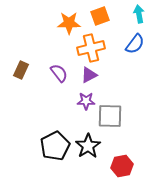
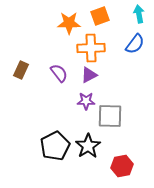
orange cross: rotated 12 degrees clockwise
